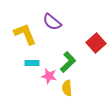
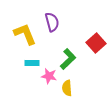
purple semicircle: rotated 144 degrees counterclockwise
green L-shape: moved 3 px up
